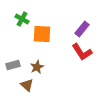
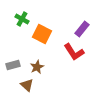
orange square: rotated 24 degrees clockwise
red L-shape: moved 8 px left
